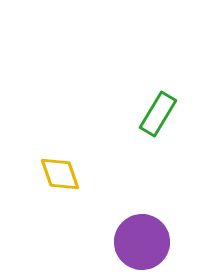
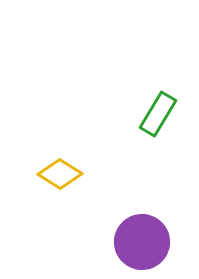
yellow diamond: rotated 39 degrees counterclockwise
